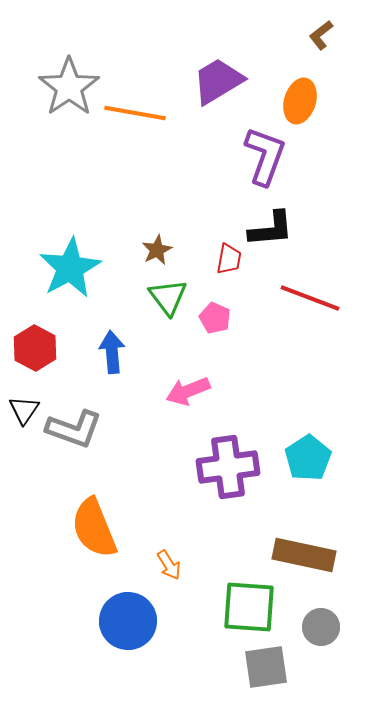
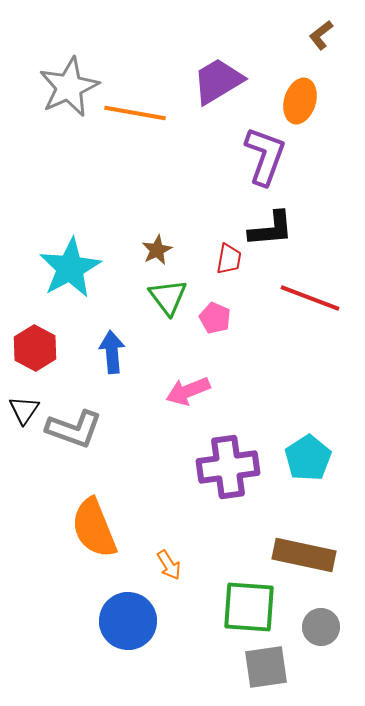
gray star: rotated 10 degrees clockwise
